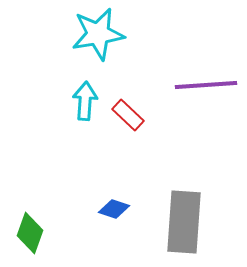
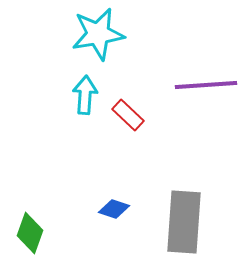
cyan arrow: moved 6 px up
